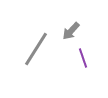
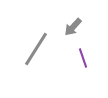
gray arrow: moved 2 px right, 4 px up
